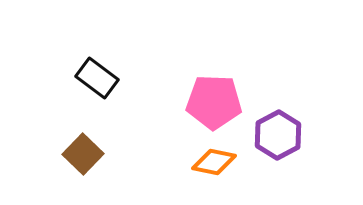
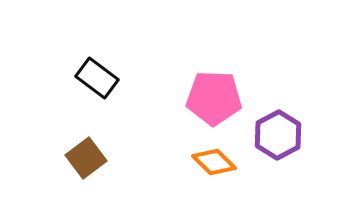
pink pentagon: moved 4 px up
brown square: moved 3 px right, 4 px down; rotated 9 degrees clockwise
orange diamond: rotated 33 degrees clockwise
